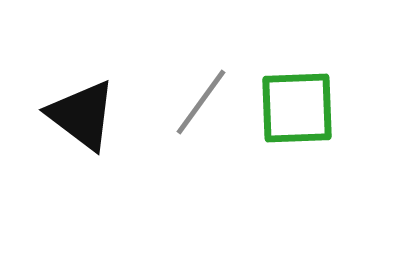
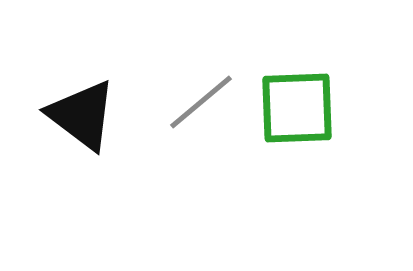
gray line: rotated 14 degrees clockwise
